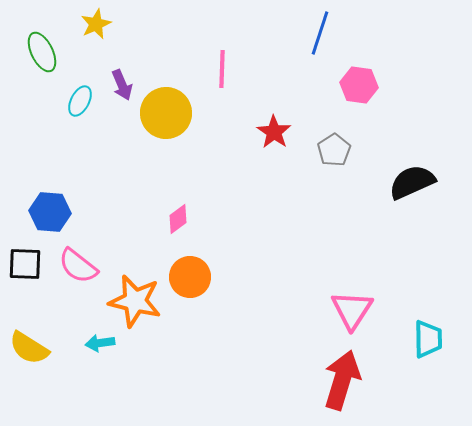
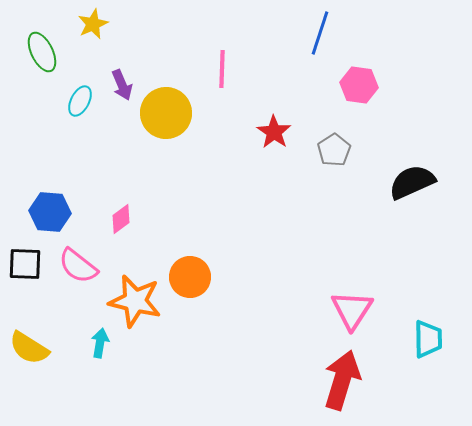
yellow star: moved 3 px left
pink diamond: moved 57 px left
cyan arrow: rotated 108 degrees clockwise
